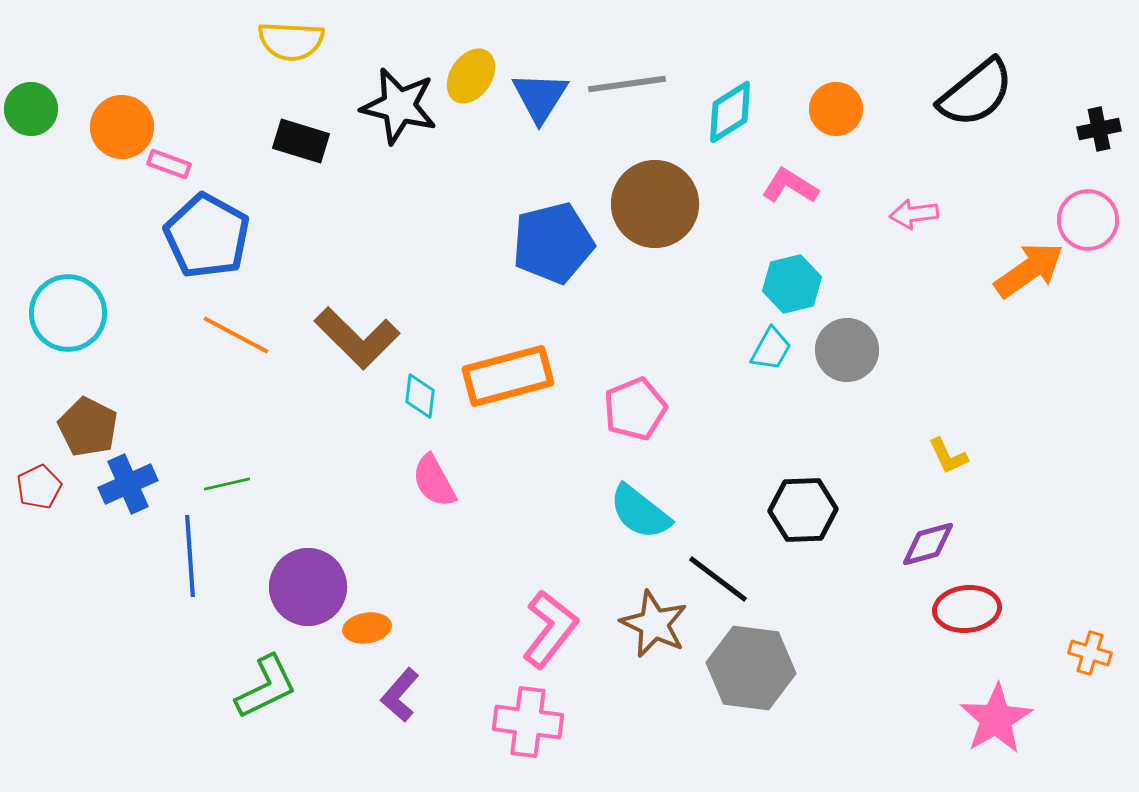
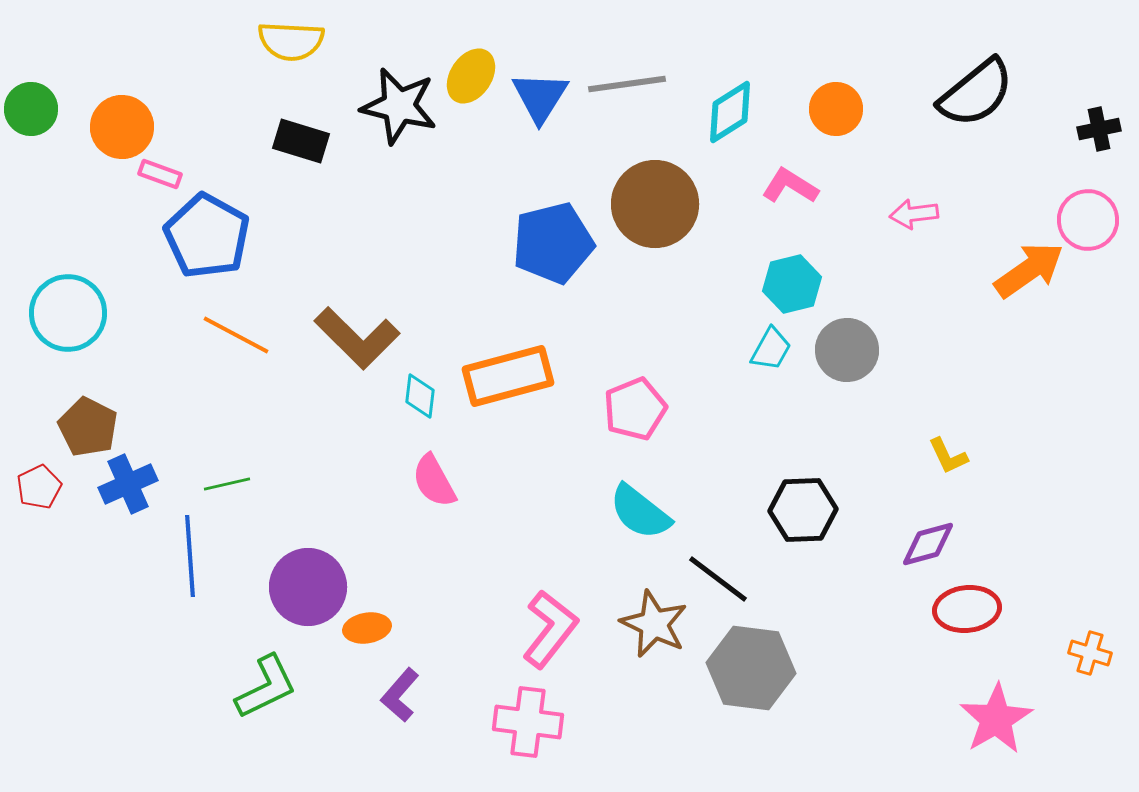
pink rectangle at (169, 164): moved 9 px left, 10 px down
